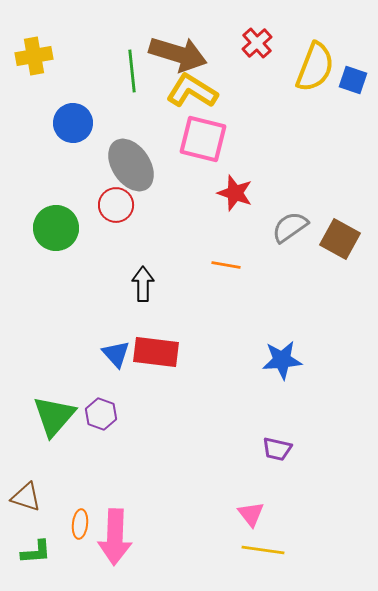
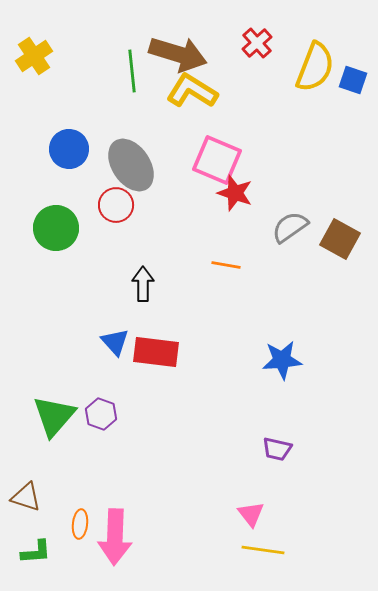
yellow cross: rotated 24 degrees counterclockwise
blue circle: moved 4 px left, 26 px down
pink square: moved 14 px right, 21 px down; rotated 9 degrees clockwise
blue triangle: moved 1 px left, 12 px up
